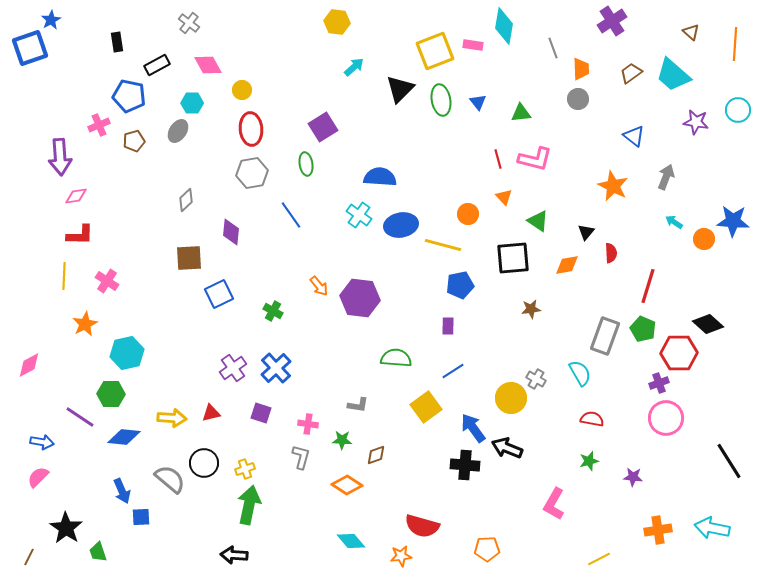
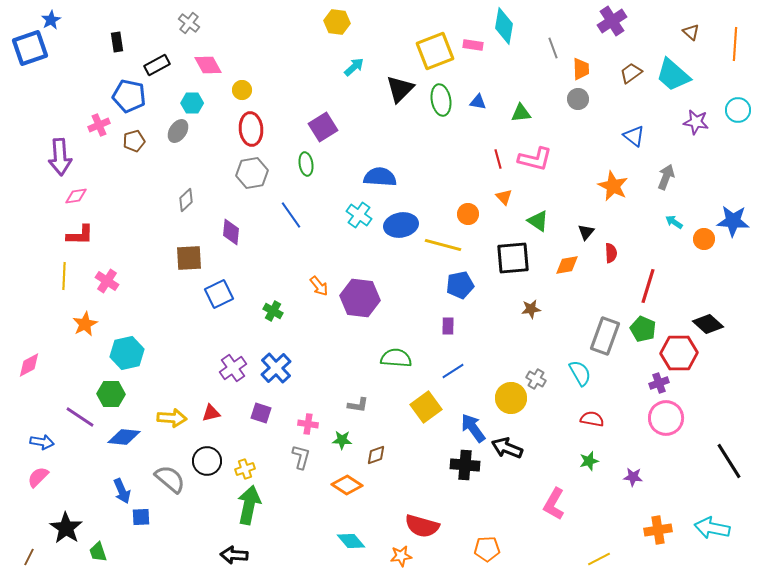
blue triangle at (478, 102): rotated 42 degrees counterclockwise
black circle at (204, 463): moved 3 px right, 2 px up
